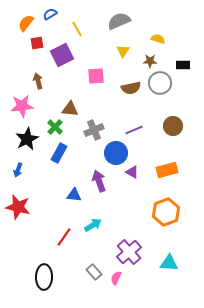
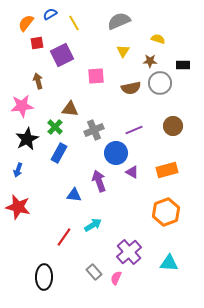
yellow line: moved 3 px left, 6 px up
